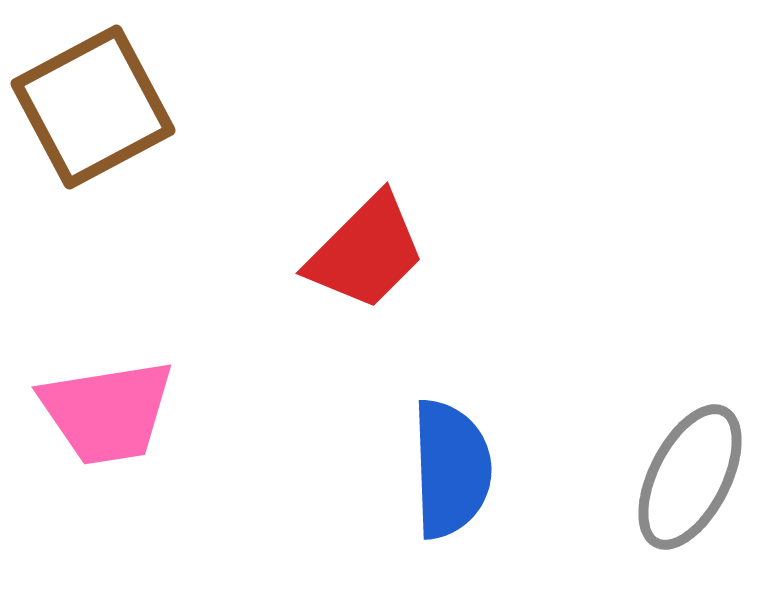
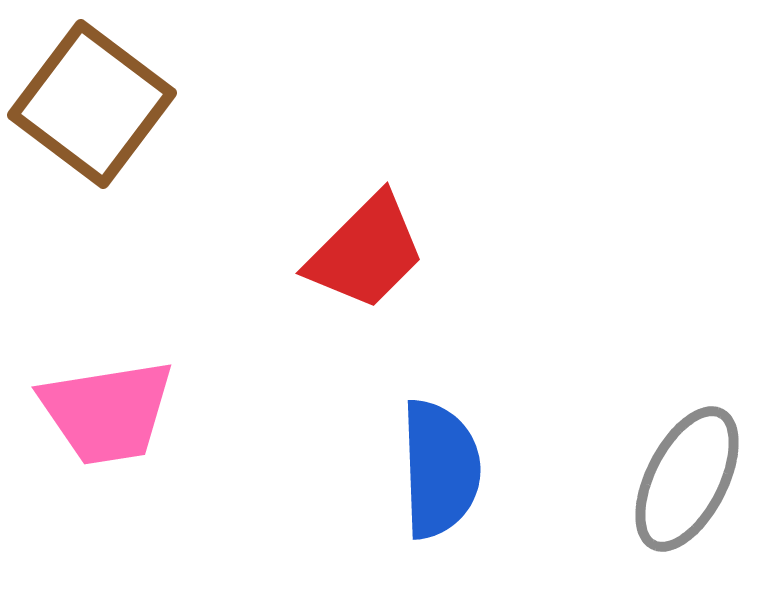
brown square: moved 1 px left, 3 px up; rotated 25 degrees counterclockwise
blue semicircle: moved 11 px left
gray ellipse: moved 3 px left, 2 px down
